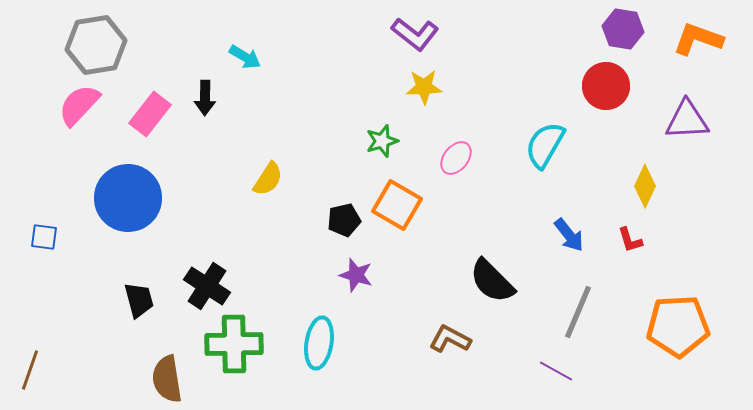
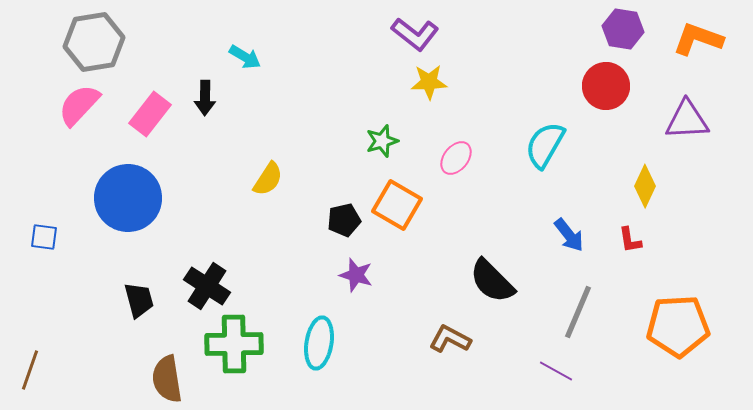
gray hexagon: moved 2 px left, 3 px up
yellow star: moved 5 px right, 5 px up
red L-shape: rotated 8 degrees clockwise
